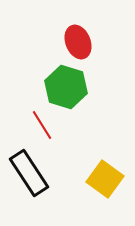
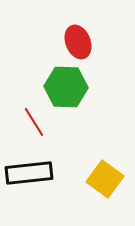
green hexagon: rotated 15 degrees counterclockwise
red line: moved 8 px left, 3 px up
black rectangle: rotated 63 degrees counterclockwise
